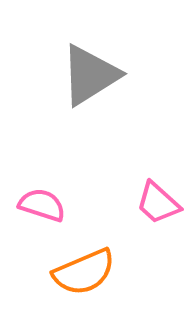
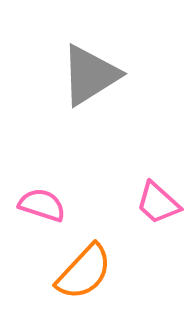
orange semicircle: rotated 24 degrees counterclockwise
